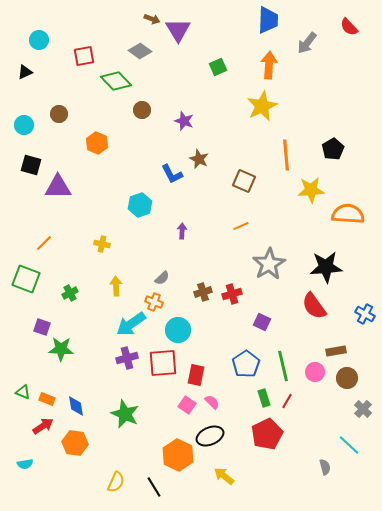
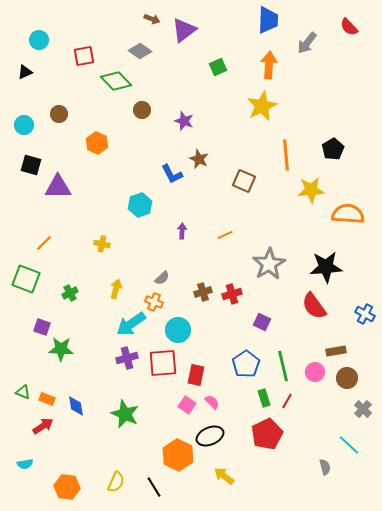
purple triangle at (178, 30): moved 6 px right; rotated 24 degrees clockwise
orange line at (241, 226): moved 16 px left, 9 px down
yellow arrow at (116, 286): moved 3 px down; rotated 18 degrees clockwise
orange hexagon at (75, 443): moved 8 px left, 44 px down
